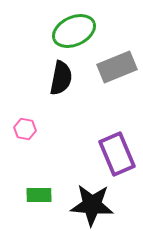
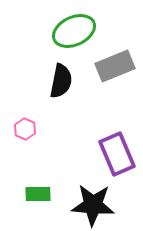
gray rectangle: moved 2 px left, 1 px up
black semicircle: moved 3 px down
pink hexagon: rotated 15 degrees clockwise
green rectangle: moved 1 px left, 1 px up
black star: moved 1 px right
